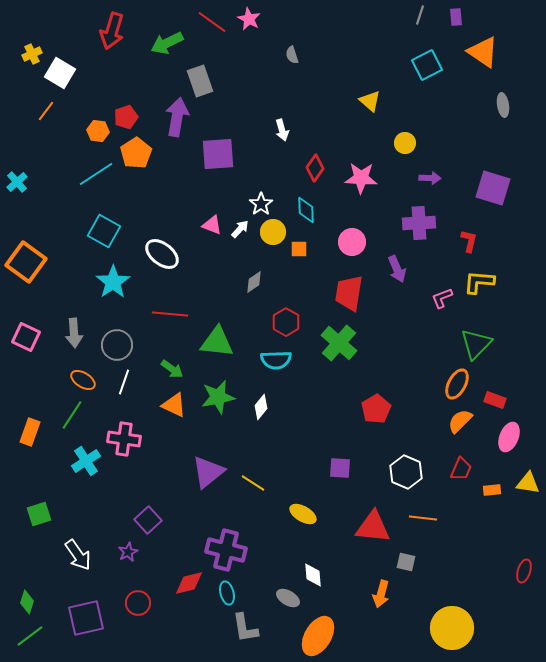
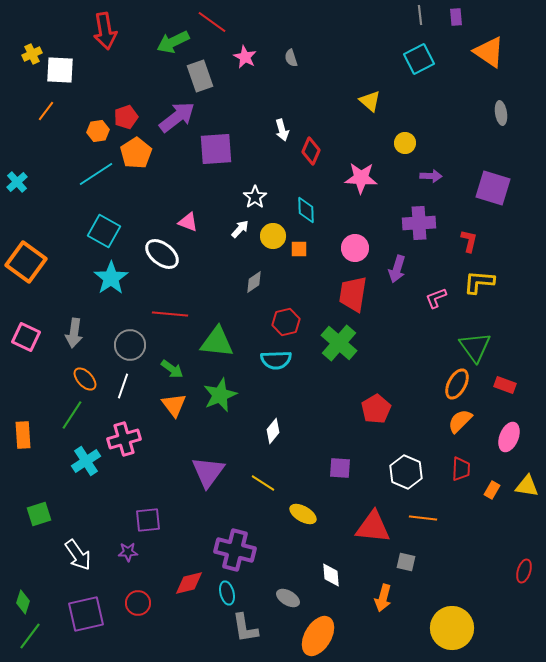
gray line at (420, 15): rotated 24 degrees counterclockwise
pink star at (249, 19): moved 4 px left, 38 px down
red arrow at (112, 31): moved 7 px left; rotated 27 degrees counterclockwise
green arrow at (167, 43): moved 6 px right, 1 px up
orange triangle at (483, 52): moved 6 px right
gray semicircle at (292, 55): moved 1 px left, 3 px down
cyan square at (427, 65): moved 8 px left, 6 px up
white square at (60, 73): moved 3 px up; rotated 28 degrees counterclockwise
gray rectangle at (200, 81): moved 5 px up
gray ellipse at (503, 105): moved 2 px left, 8 px down
purple arrow at (177, 117): rotated 42 degrees clockwise
orange hexagon at (98, 131): rotated 15 degrees counterclockwise
purple square at (218, 154): moved 2 px left, 5 px up
red diamond at (315, 168): moved 4 px left, 17 px up; rotated 12 degrees counterclockwise
purple arrow at (430, 178): moved 1 px right, 2 px up
white star at (261, 204): moved 6 px left, 7 px up
pink triangle at (212, 225): moved 24 px left, 3 px up
yellow circle at (273, 232): moved 4 px down
pink circle at (352, 242): moved 3 px right, 6 px down
purple arrow at (397, 269): rotated 40 degrees clockwise
cyan star at (113, 282): moved 2 px left, 4 px up
red trapezoid at (349, 293): moved 4 px right, 1 px down
pink L-shape at (442, 298): moved 6 px left
red hexagon at (286, 322): rotated 16 degrees clockwise
gray arrow at (74, 333): rotated 12 degrees clockwise
green triangle at (476, 344): moved 1 px left, 3 px down; rotated 20 degrees counterclockwise
gray circle at (117, 345): moved 13 px right
orange ellipse at (83, 380): moved 2 px right, 1 px up; rotated 15 degrees clockwise
white line at (124, 382): moved 1 px left, 4 px down
green star at (218, 397): moved 2 px right, 2 px up; rotated 12 degrees counterclockwise
red rectangle at (495, 400): moved 10 px right, 15 px up
orange triangle at (174, 405): rotated 28 degrees clockwise
white diamond at (261, 407): moved 12 px right, 24 px down
orange rectangle at (30, 432): moved 7 px left, 3 px down; rotated 24 degrees counterclockwise
pink cross at (124, 439): rotated 24 degrees counterclockwise
red trapezoid at (461, 469): rotated 20 degrees counterclockwise
purple triangle at (208, 472): rotated 15 degrees counterclockwise
yellow line at (253, 483): moved 10 px right
yellow triangle at (528, 483): moved 1 px left, 3 px down
orange rectangle at (492, 490): rotated 54 degrees counterclockwise
purple square at (148, 520): rotated 36 degrees clockwise
purple cross at (226, 550): moved 9 px right
purple star at (128, 552): rotated 24 degrees clockwise
white diamond at (313, 575): moved 18 px right
orange arrow at (381, 594): moved 2 px right, 4 px down
green diamond at (27, 602): moved 4 px left
purple square at (86, 618): moved 4 px up
green line at (30, 636): rotated 16 degrees counterclockwise
